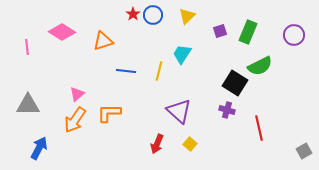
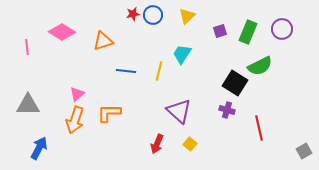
red star: rotated 24 degrees clockwise
purple circle: moved 12 px left, 6 px up
orange arrow: rotated 16 degrees counterclockwise
